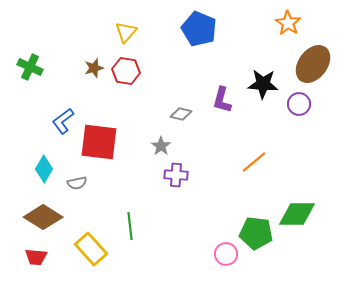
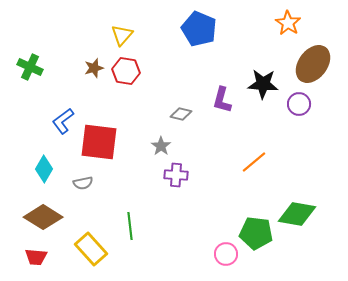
yellow triangle: moved 4 px left, 3 px down
gray semicircle: moved 6 px right
green diamond: rotated 9 degrees clockwise
